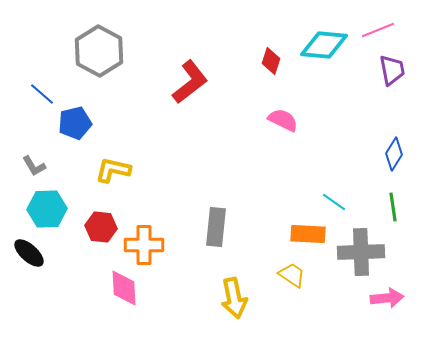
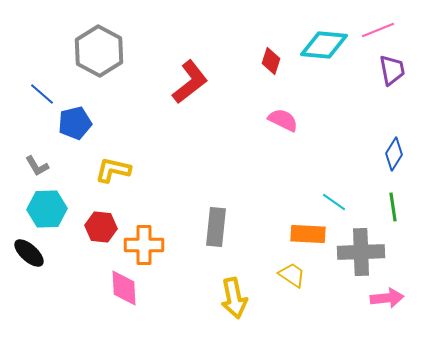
gray L-shape: moved 3 px right
